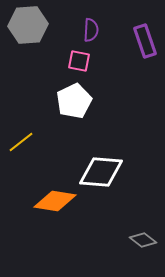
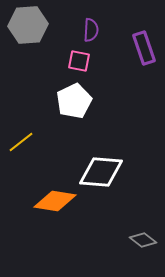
purple rectangle: moved 1 px left, 7 px down
